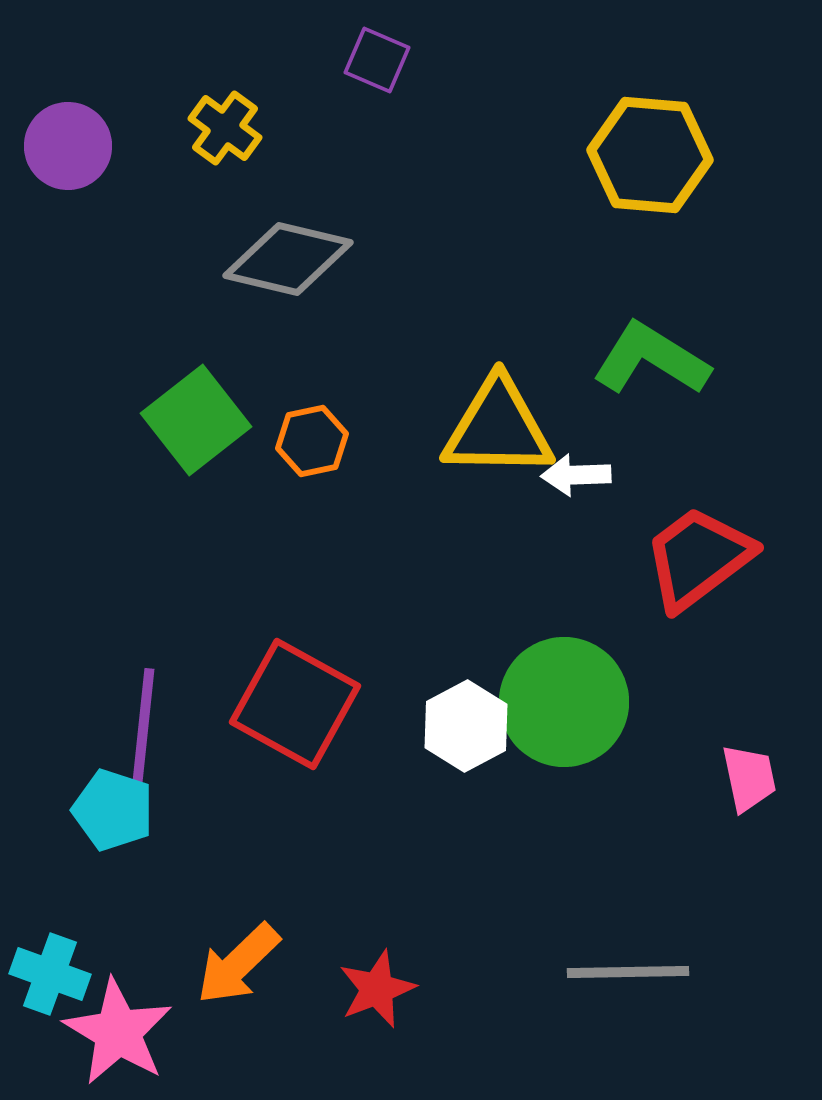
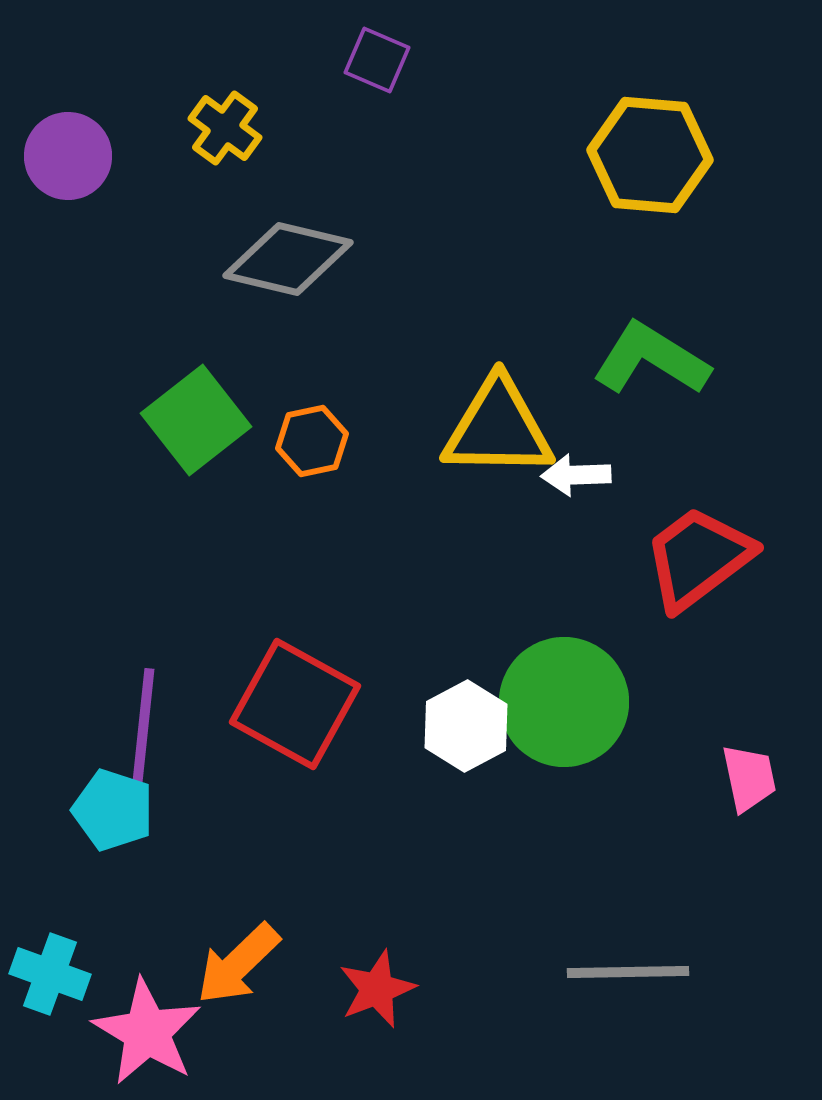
purple circle: moved 10 px down
pink star: moved 29 px right
